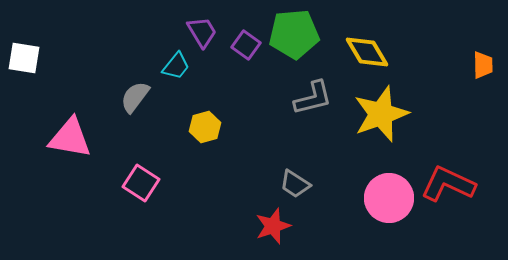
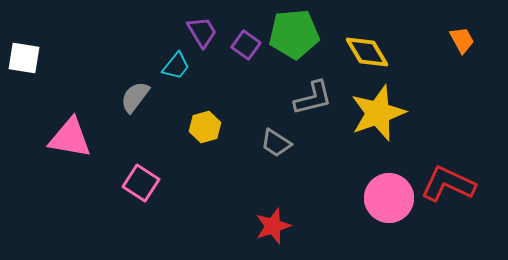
orange trapezoid: moved 21 px left, 25 px up; rotated 28 degrees counterclockwise
yellow star: moved 3 px left, 1 px up
gray trapezoid: moved 19 px left, 41 px up
